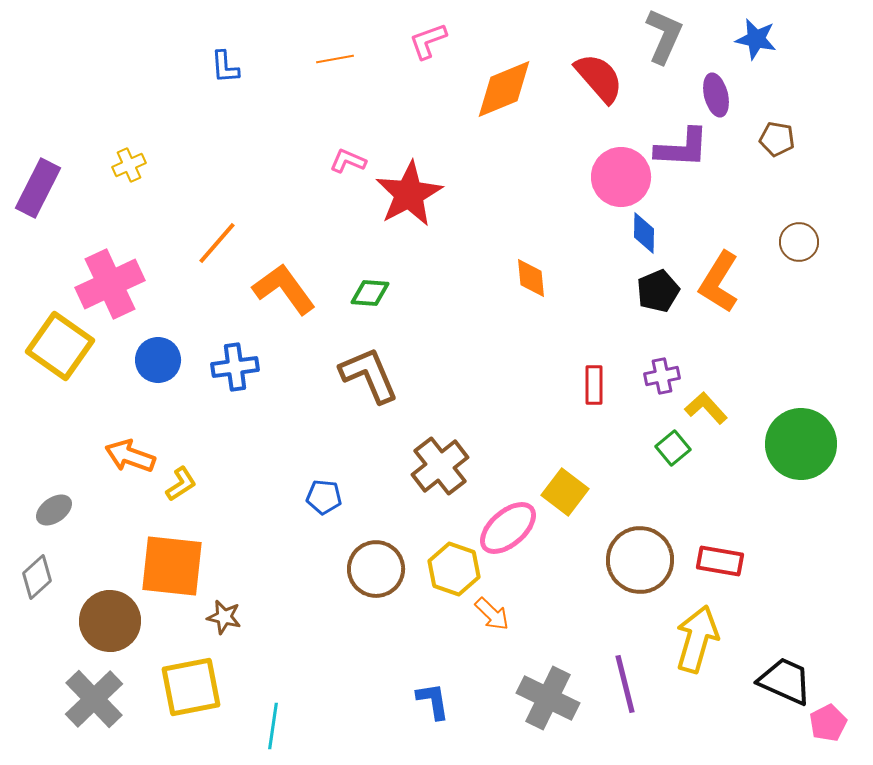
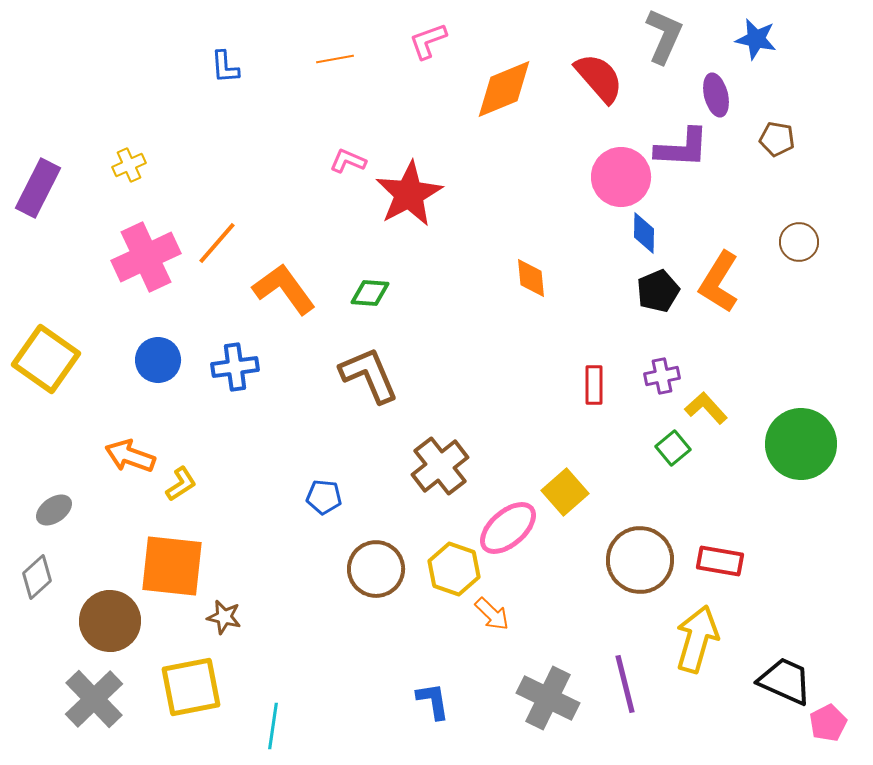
pink cross at (110, 284): moved 36 px right, 27 px up
yellow square at (60, 346): moved 14 px left, 13 px down
yellow square at (565, 492): rotated 12 degrees clockwise
